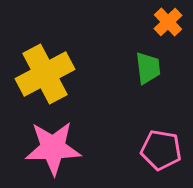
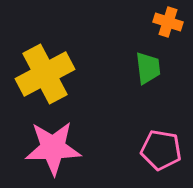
orange cross: rotated 28 degrees counterclockwise
